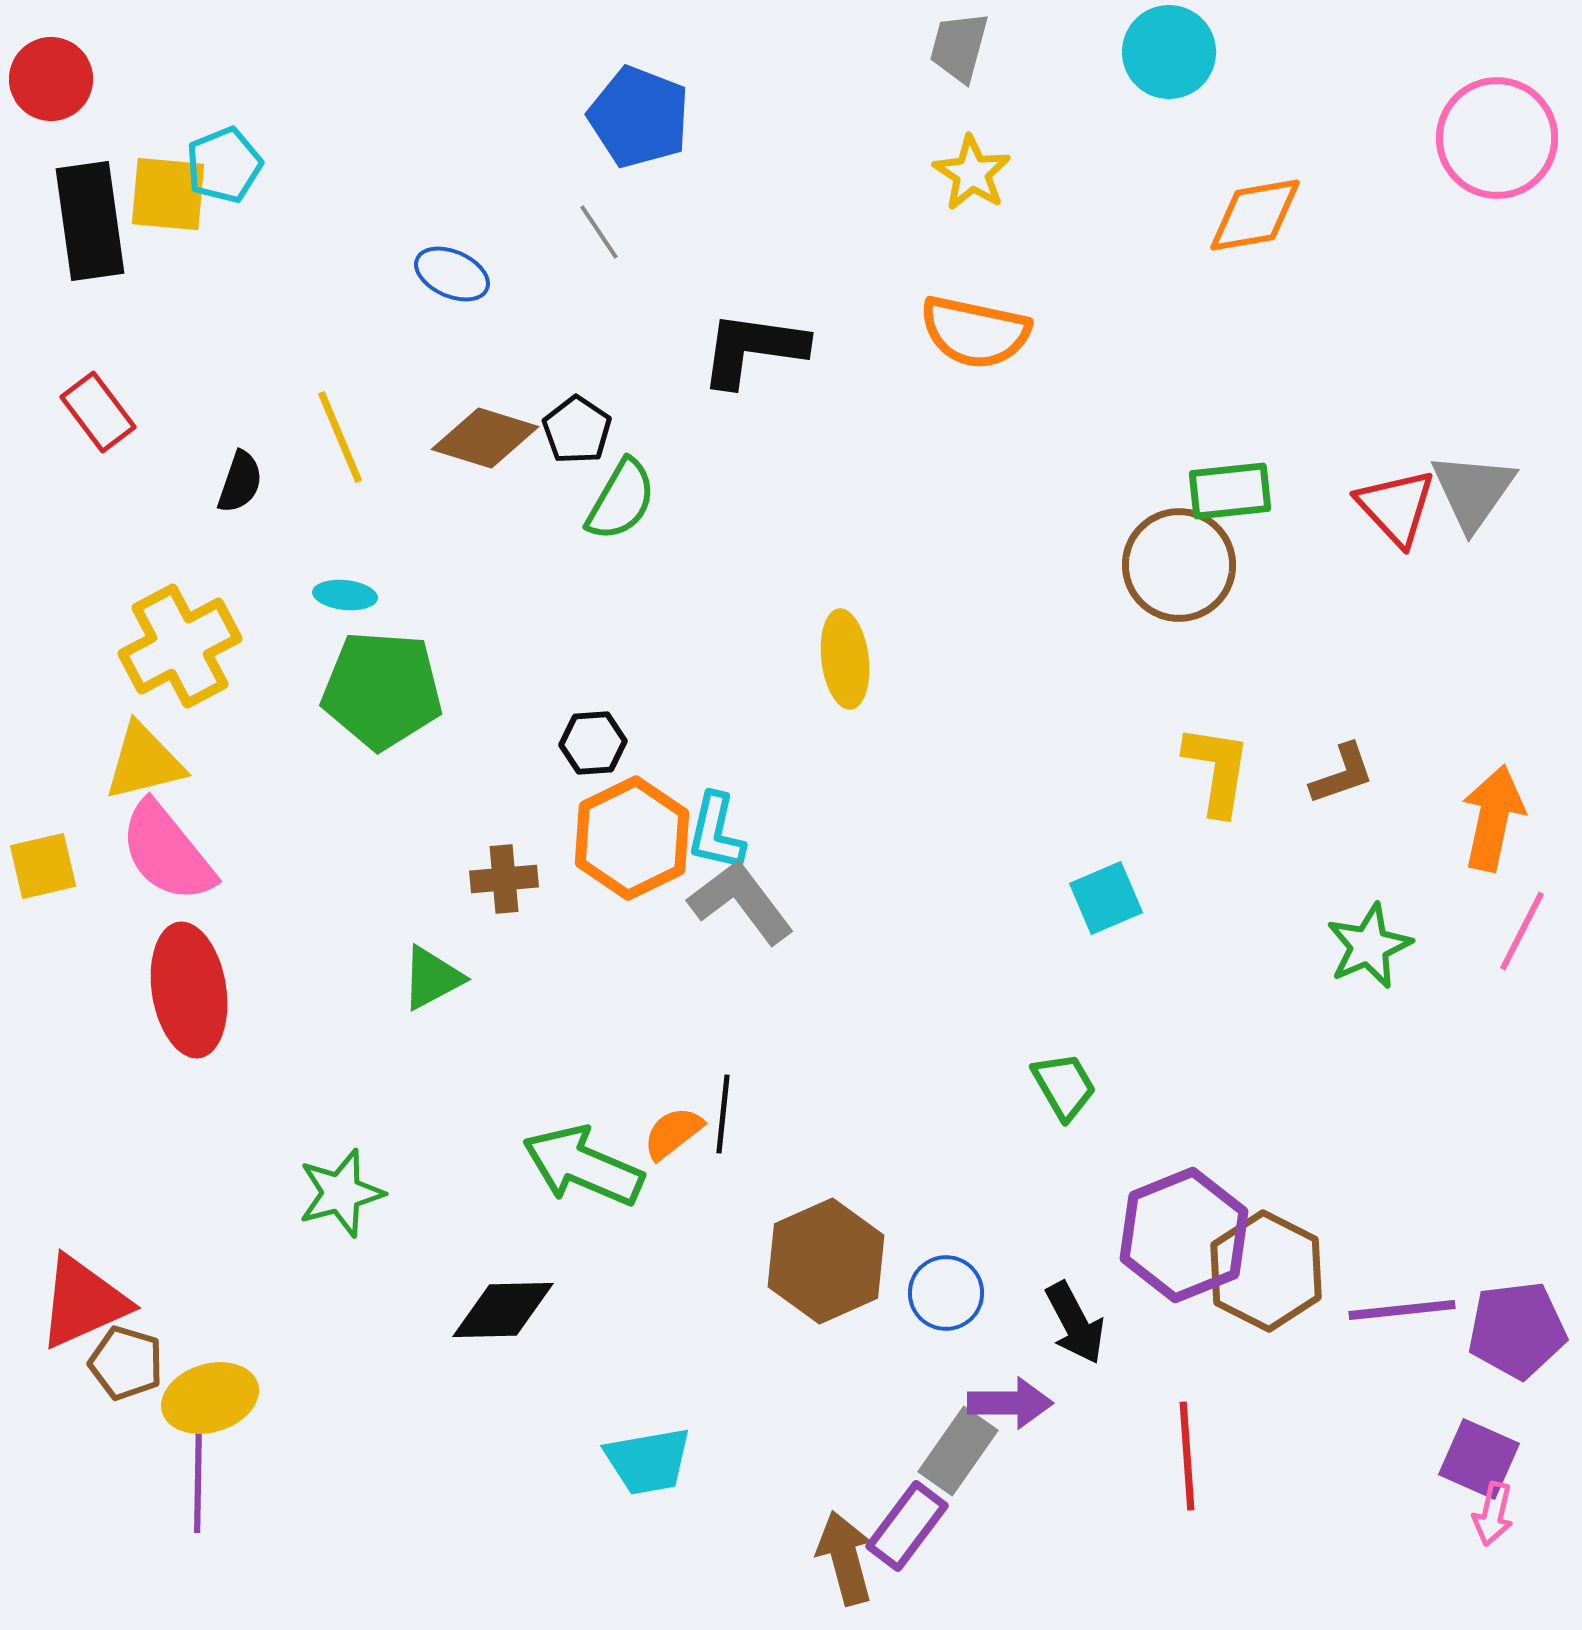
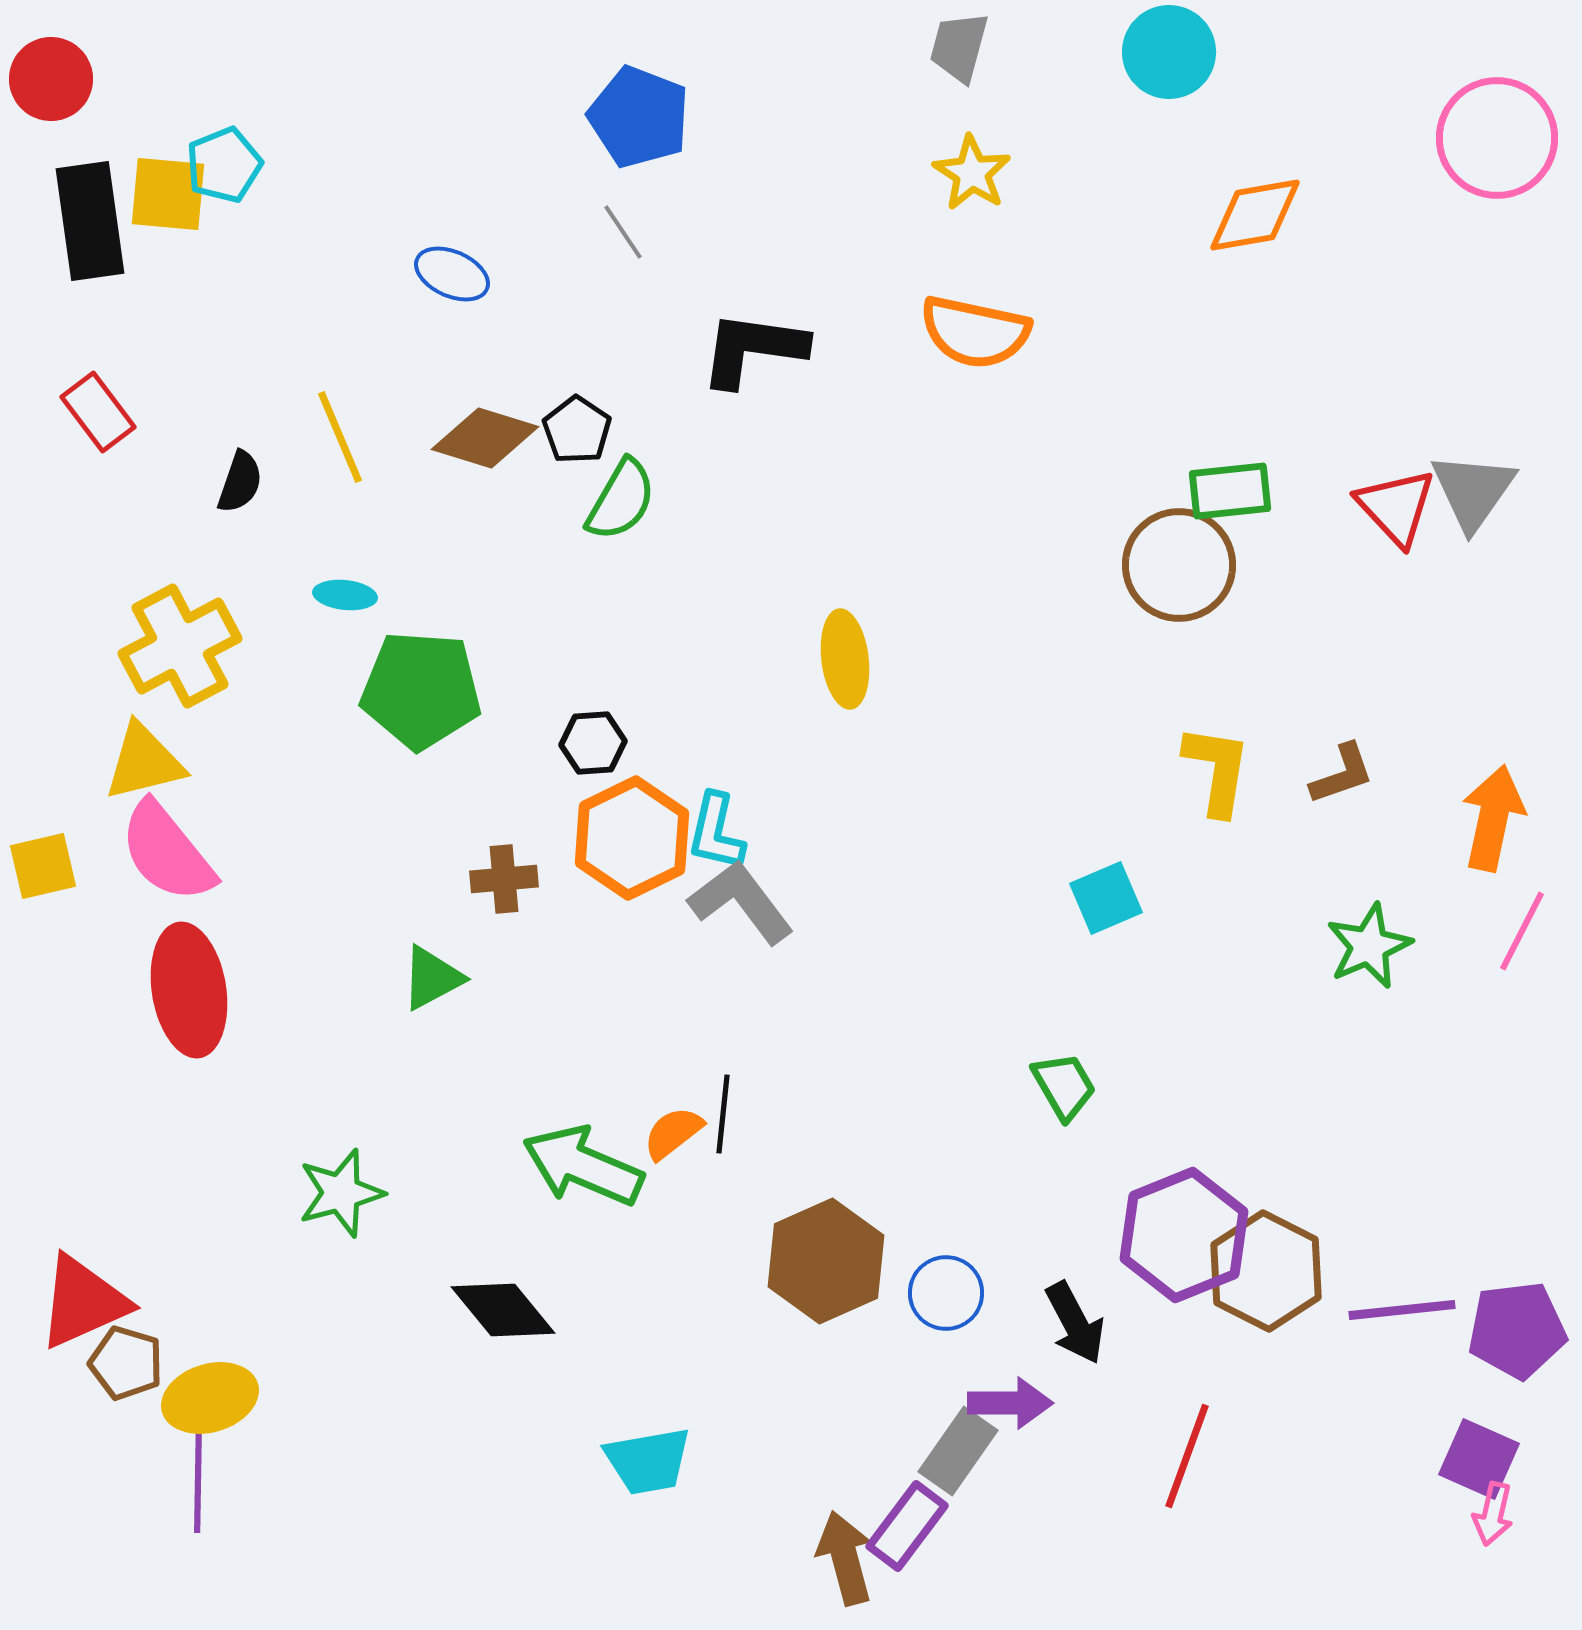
gray line at (599, 232): moved 24 px right
green pentagon at (382, 690): moved 39 px right
black diamond at (503, 1310): rotated 52 degrees clockwise
red line at (1187, 1456): rotated 24 degrees clockwise
